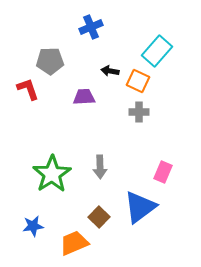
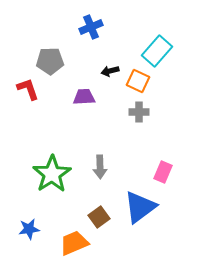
black arrow: rotated 24 degrees counterclockwise
brown square: rotated 10 degrees clockwise
blue star: moved 4 px left, 3 px down
